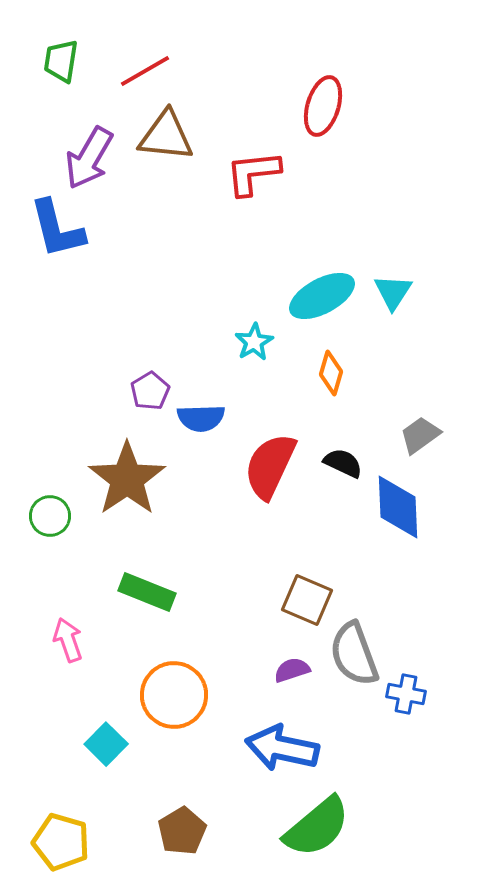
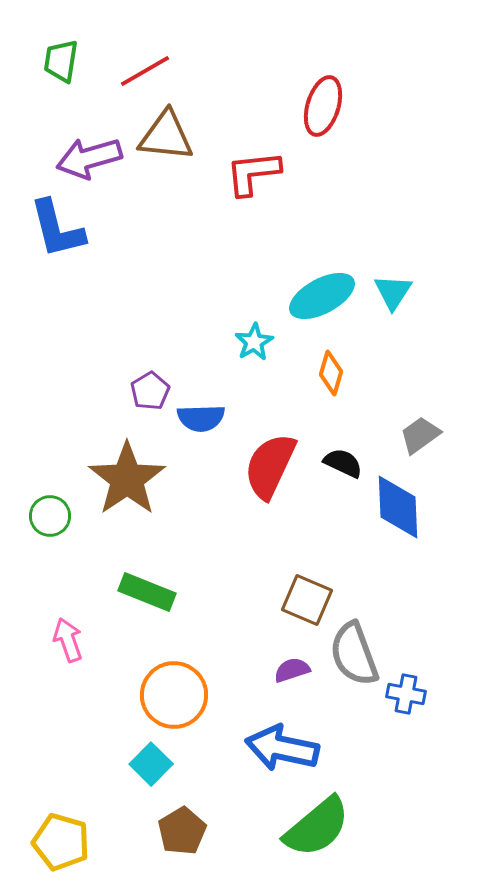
purple arrow: rotated 44 degrees clockwise
cyan square: moved 45 px right, 20 px down
